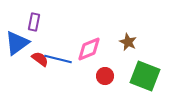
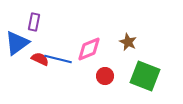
red semicircle: rotated 12 degrees counterclockwise
